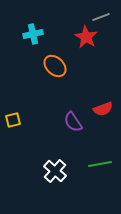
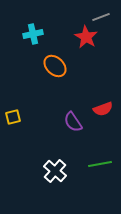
yellow square: moved 3 px up
